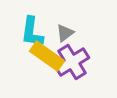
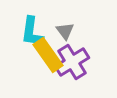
gray triangle: moved 2 px up; rotated 30 degrees counterclockwise
yellow rectangle: moved 1 px right, 1 px up; rotated 20 degrees clockwise
